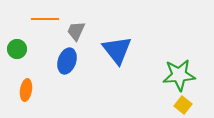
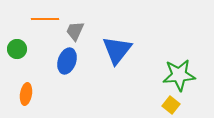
gray trapezoid: moved 1 px left
blue triangle: rotated 16 degrees clockwise
orange ellipse: moved 4 px down
yellow square: moved 12 px left
